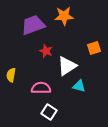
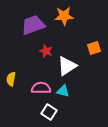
yellow semicircle: moved 4 px down
cyan triangle: moved 16 px left, 5 px down
